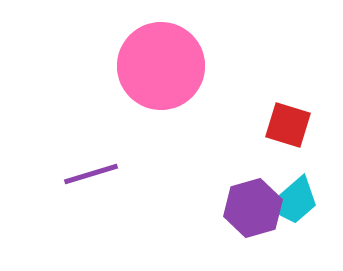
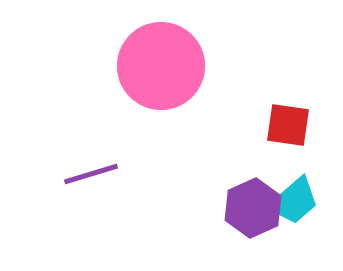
red square: rotated 9 degrees counterclockwise
purple hexagon: rotated 8 degrees counterclockwise
